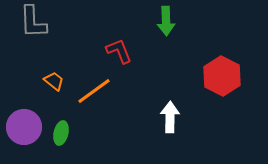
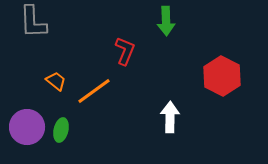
red L-shape: moved 6 px right; rotated 44 degrees clockwise
orange trapezoid: moved 2 px right
purple circle: moved 3 px right
green ellipse: moved 3 px up
